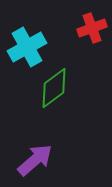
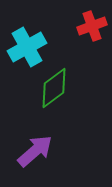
red cross: moved 2 px up
purple arrow: moved 9 px up
